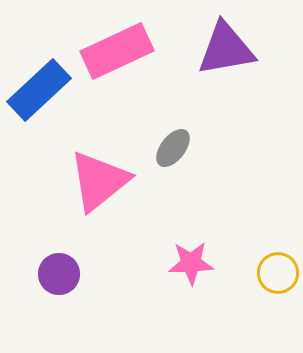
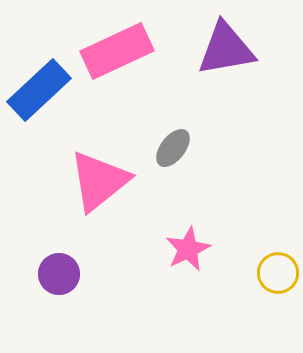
pink star: moved 3 px left, 14 px up; rotated 24 degrees counterclockwise
